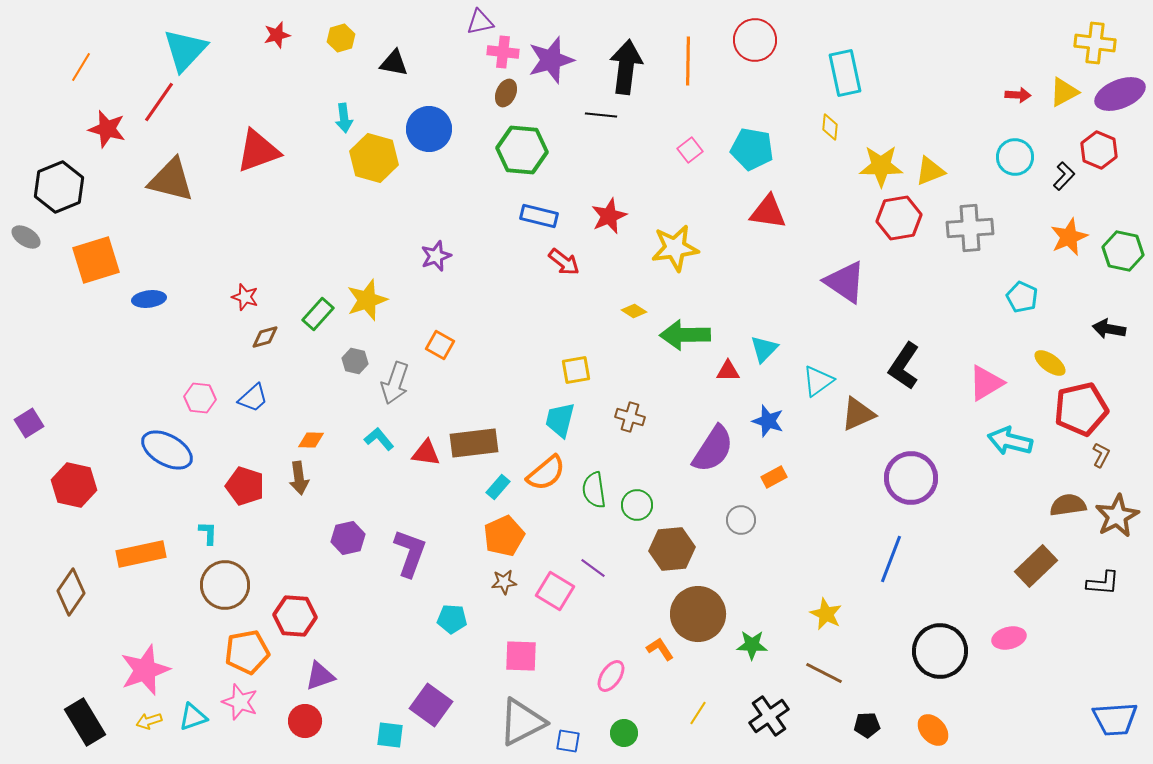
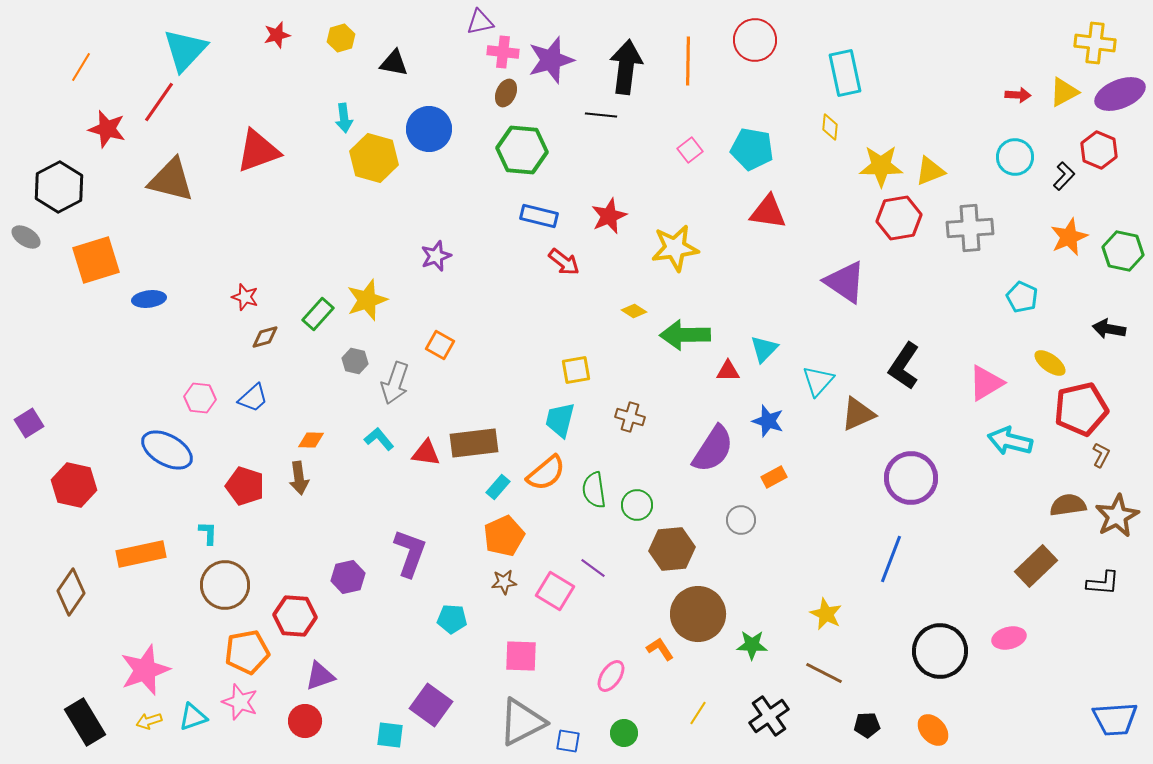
black hexagon at (59, 187): rotated 6 degrees counterclockwise
cyan triangle at (818, 381): rotated 12 degrees counterclockwise
purple hexagon at (348, 538): moved 39 px down
